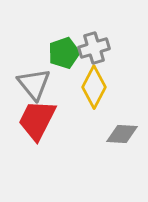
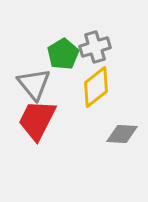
gray cross: moved 1 px right, 1 px up
green pentagon: moved 1 px left, 1 px down; rotated 12 degrees counterclockwise
yellow diamond: moved 2 px right; rotated 24 degrees clockwise
